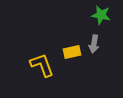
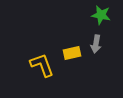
gray arrow: moved 2 px right
yellow rectangle: moved 1 px down
